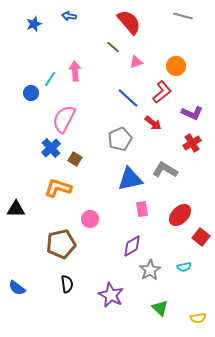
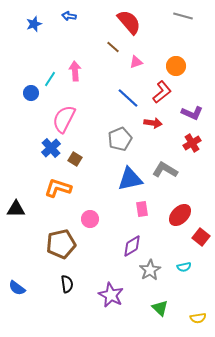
red arrow: rotated 30 degrees counterclockwise
